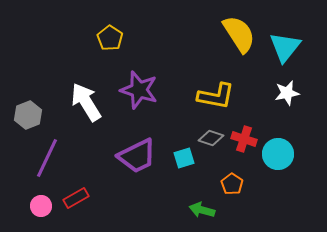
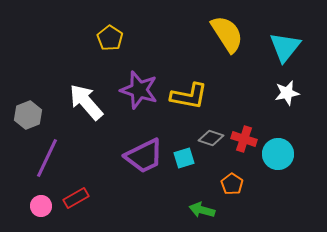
yellow semicircle: moved 12 px left
yellow L-shape: moved 27 px left
white arrow: rotated 9 degrees counterclockwise
purple trapezoid: moved 7 px right
